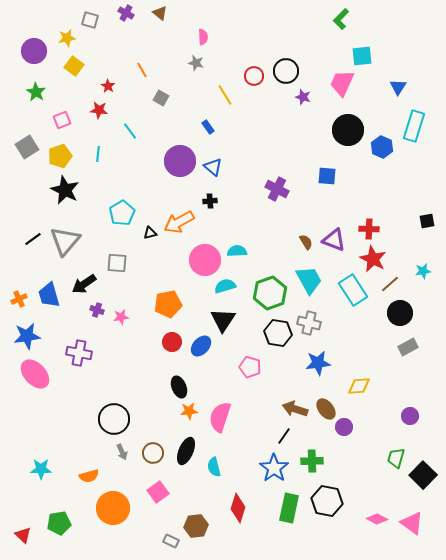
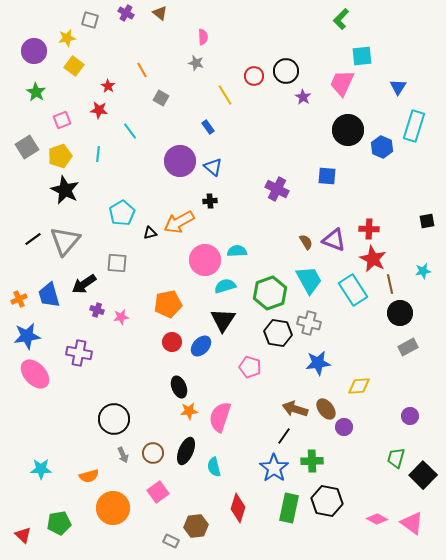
purple star at (303, 97): rotated 14 degrees clockwise
brown line at (390, 284): rotated 60 degrees counterclockwise
gray arrow at (122, 452): moved 1 px right, 3 px down
